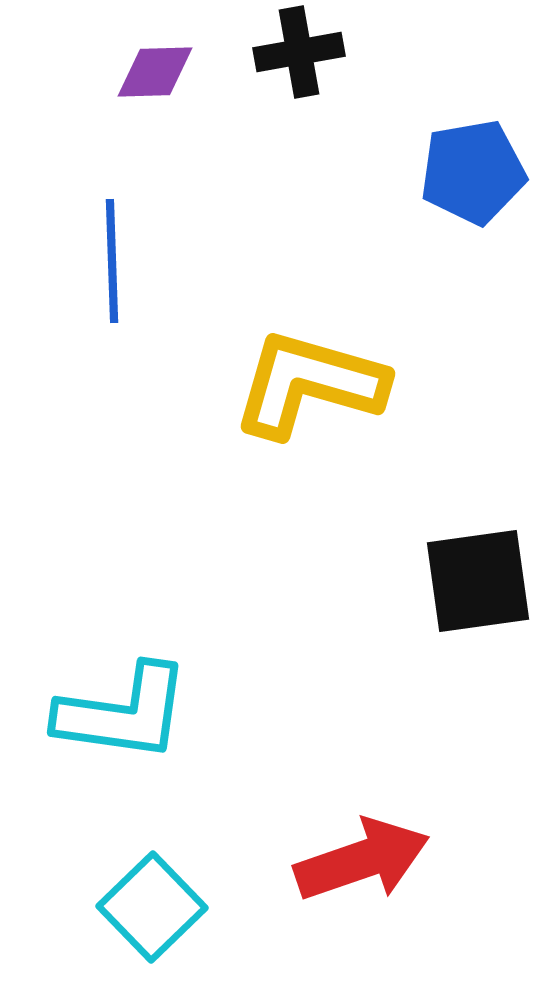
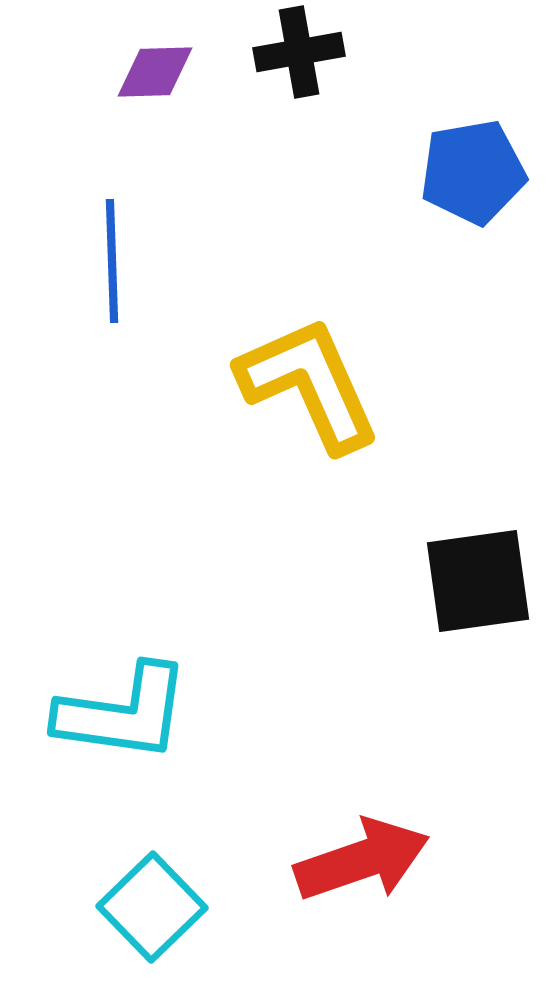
yellow L-shape: rotated 50 degrees clockwise
